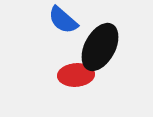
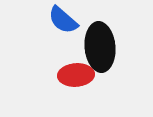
black ellipse: rotated 33 degrees counterclockwise
